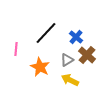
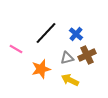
blue cross: moved 3 px up
pink line: rotated 64 degrees counterclockwise
brown cross: rotated 24 degrees clockwise
gray triangle: moved 2 px up; rotated 16 degrees clockwise
orange star: moved 1 px right, 2 px down; rotated 30 degrees clockwise
